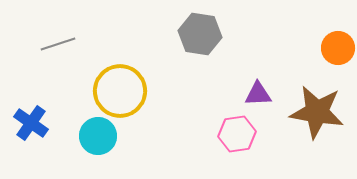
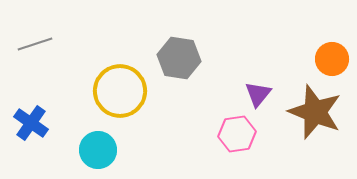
gray hexagon: moved 21 px left, 24 px down
gray line: moved 23 px left
orange circle: moved 6 px left, 11 px down
purple triangle: rotated 48 degrees counterclockwise
brown star: moved 2 px left; rotated 12 degrees clockwise
cyan circle: moved 14 px down
